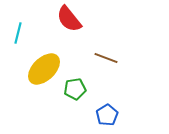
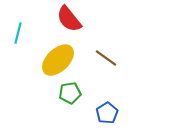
brown line: rotated 15 degrees clockwise
yellow ellipse: moved 14 px right, 9 px up
green pentagon: moved 5 px left, 4 px down
blue pentagon: moved 2 px up
